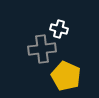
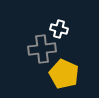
yellow pentagon: moved 2 px left, 2 px up
